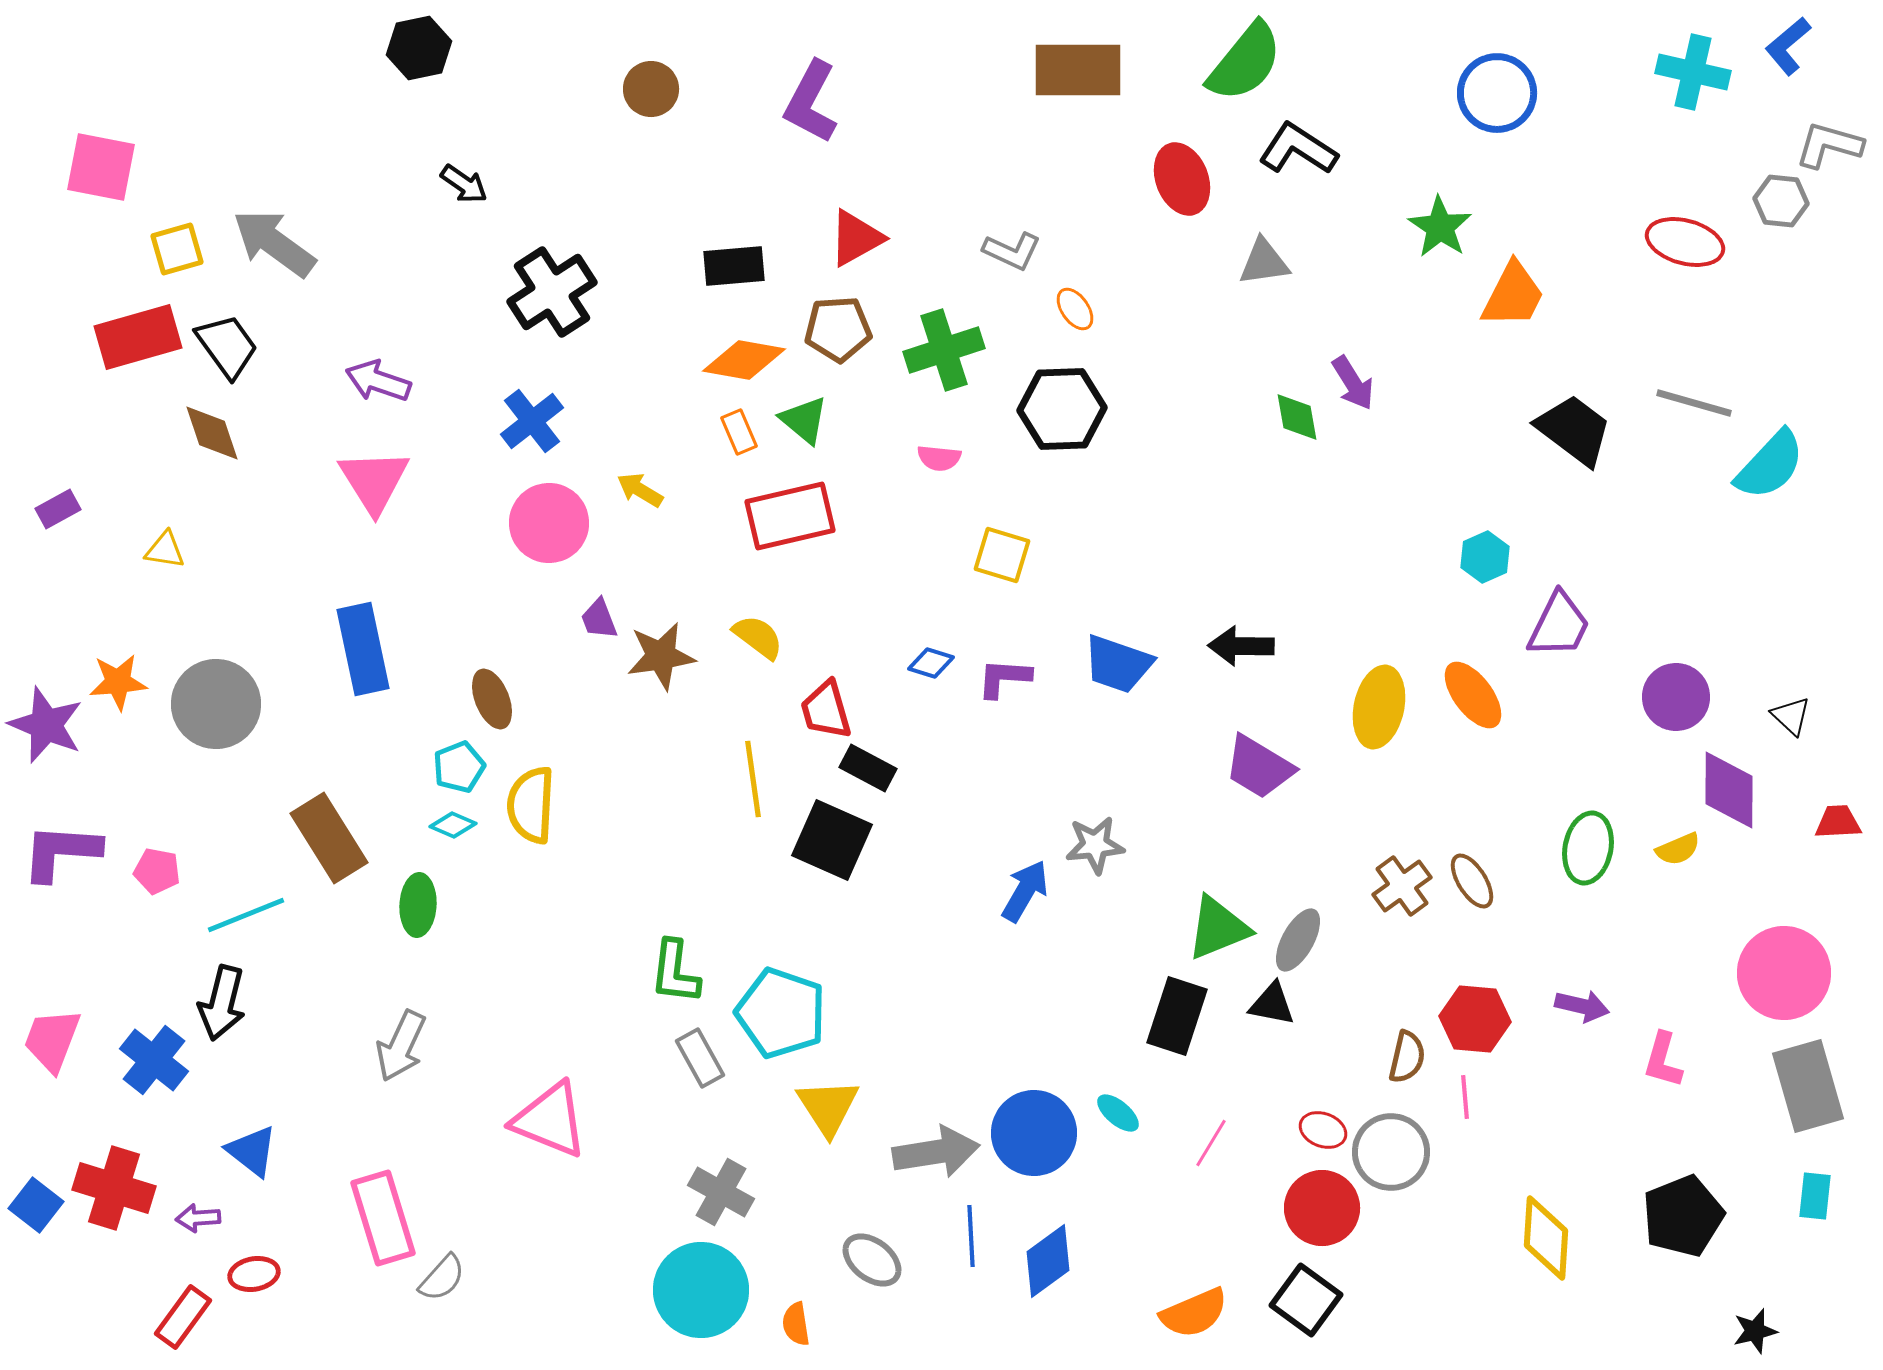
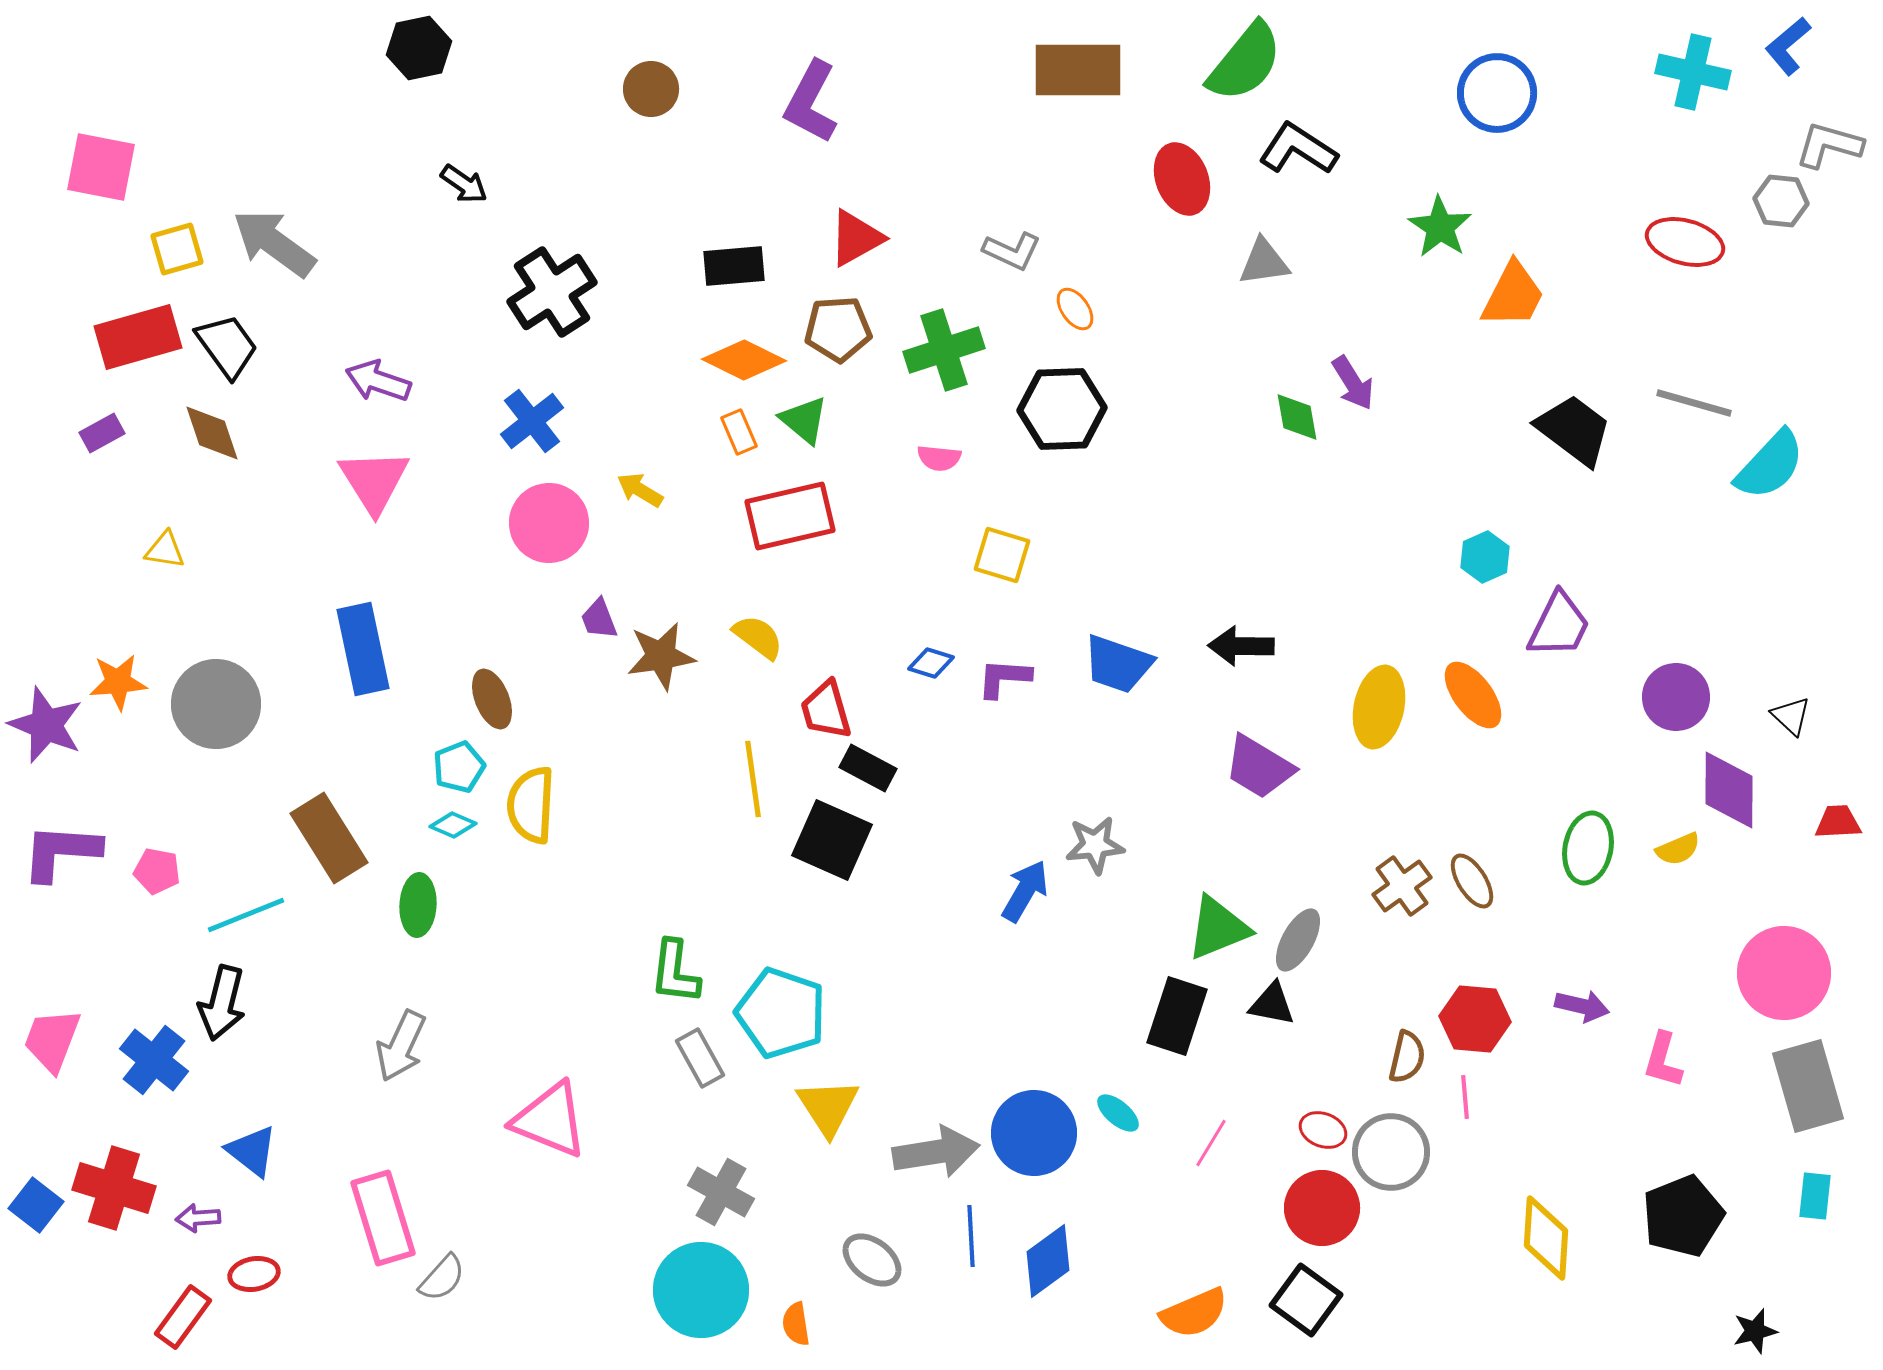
orange diamond at (744, 360): rotated 16 degrees clockwise
purple rectangle at (58, 509): moved 44 px right, 76 px up
